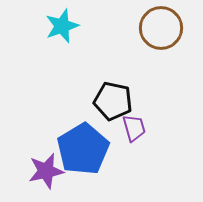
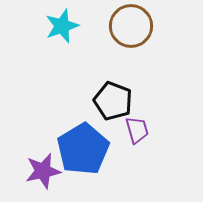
brown circle: moved 30 px left, 2 px up
black pentagon: rotated 9 degrees clockwise
purple trapezoid: moved 3 px right, 2 px down
purple star: moved 3 px left
